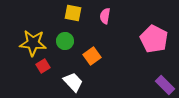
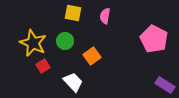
yellow star: rotated 20 degrees clockwise
purple rectangle: rotated 12 degrees counterclockwise
